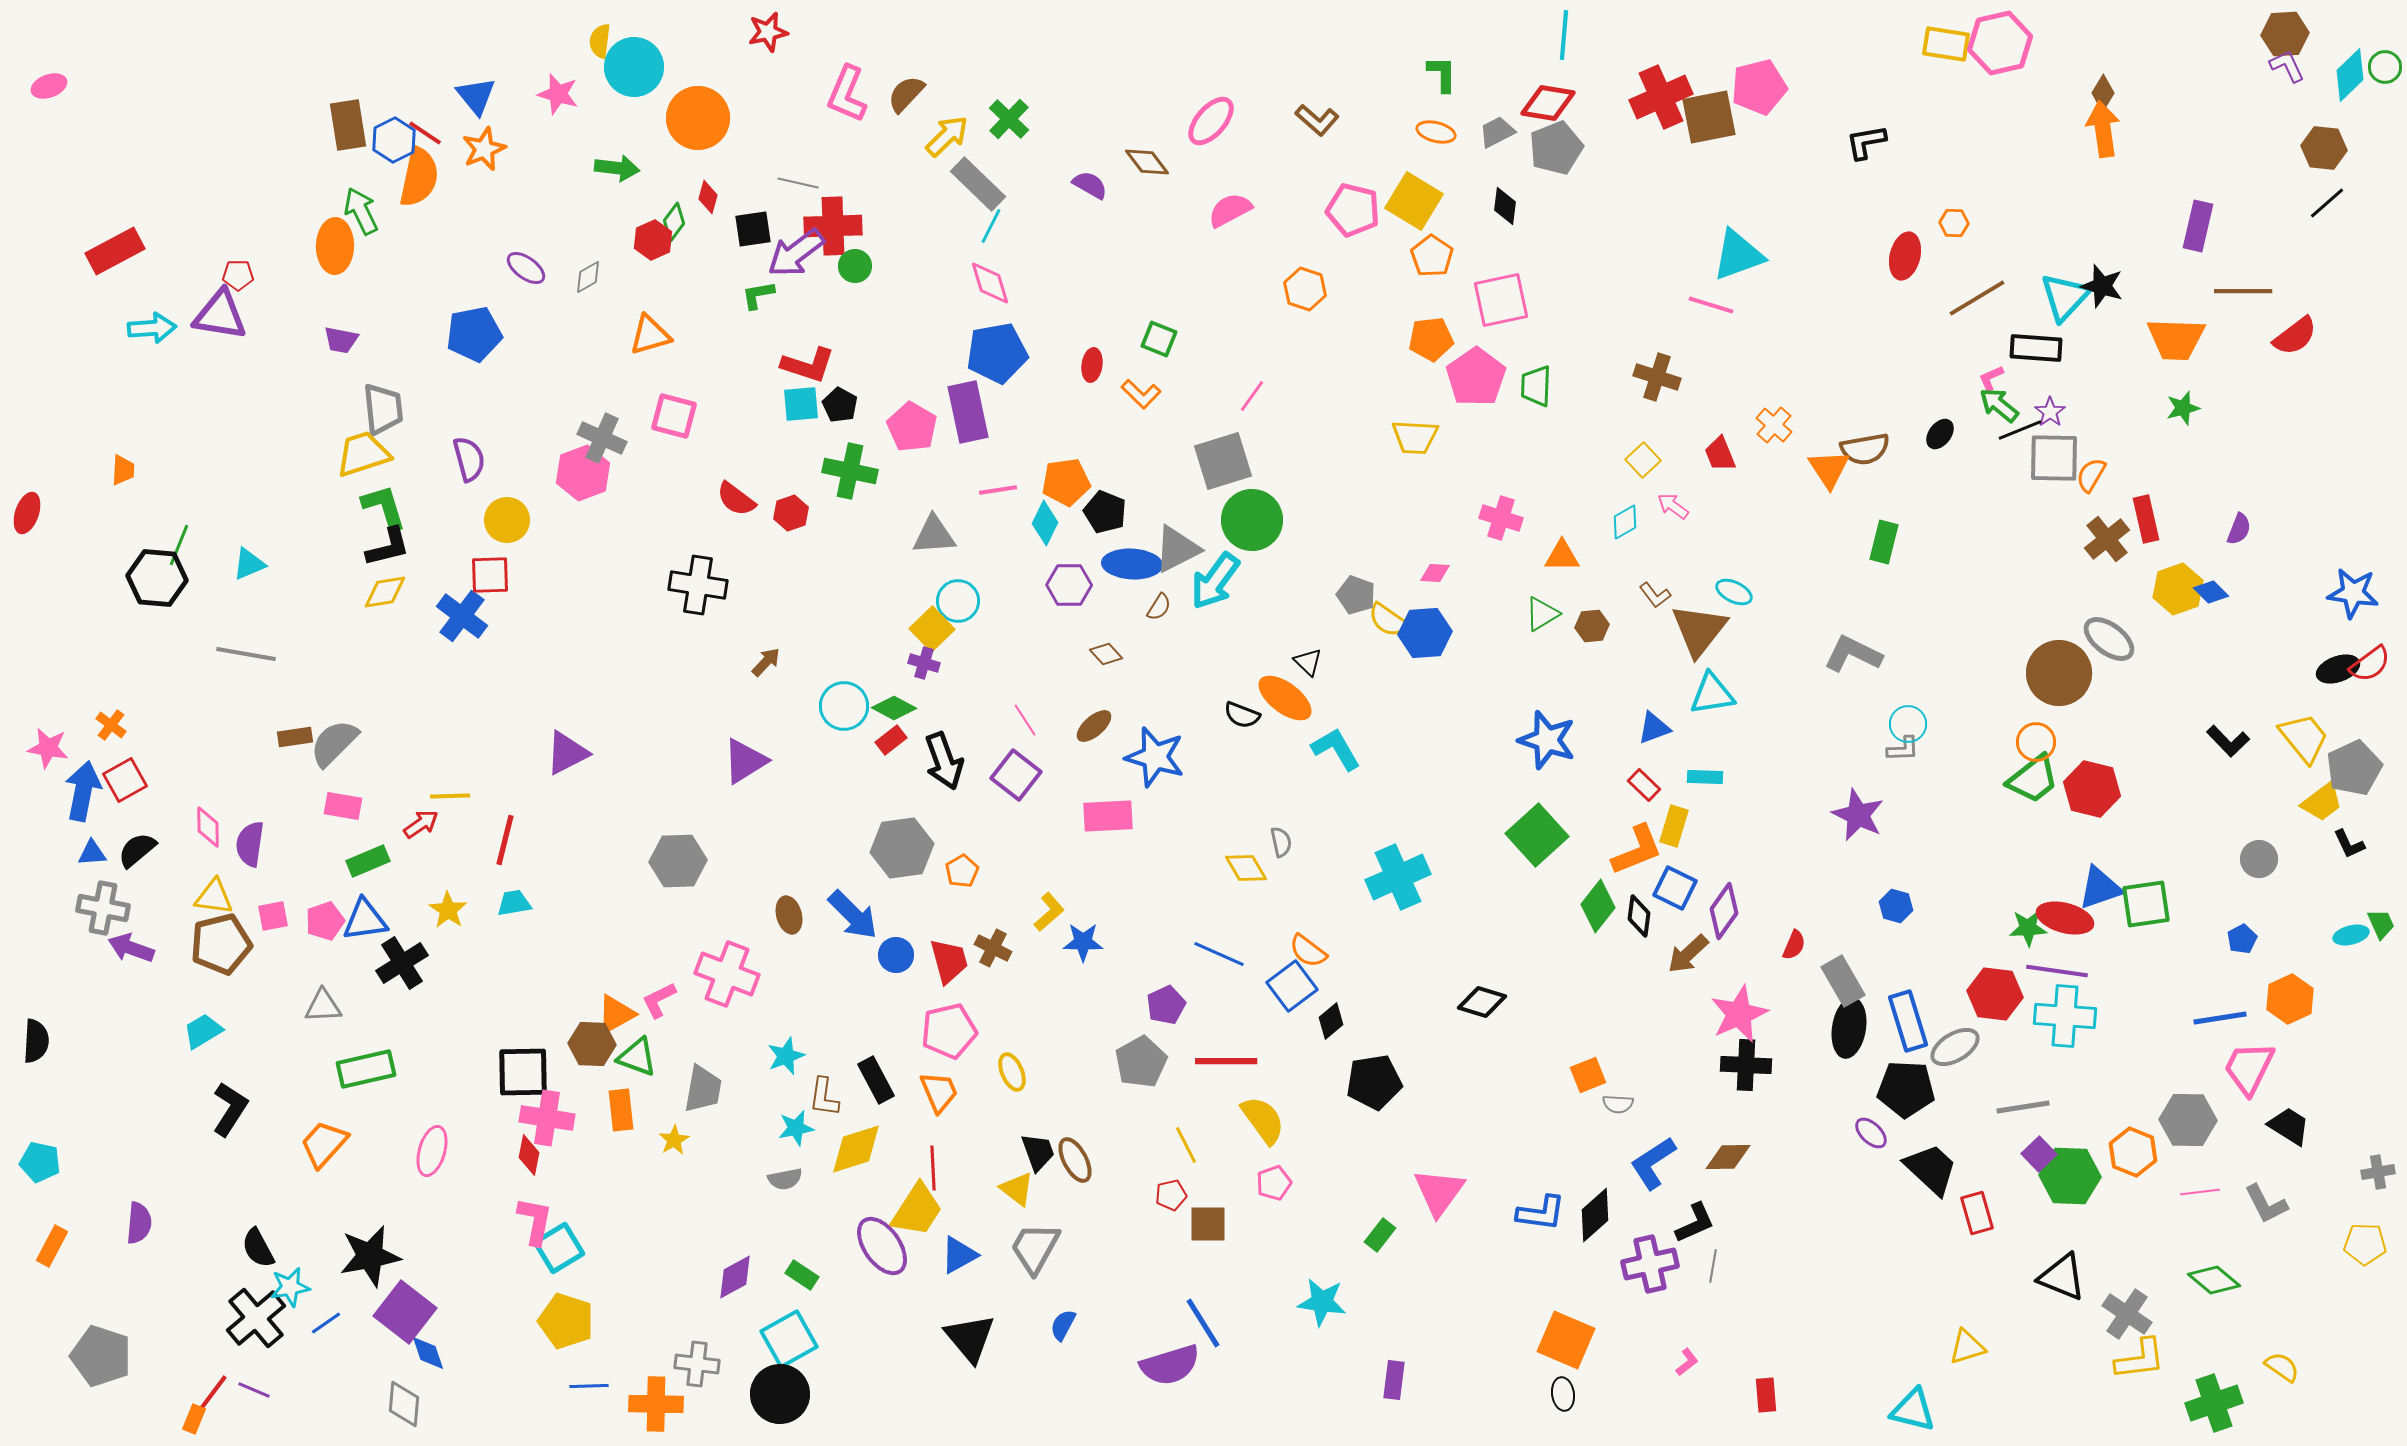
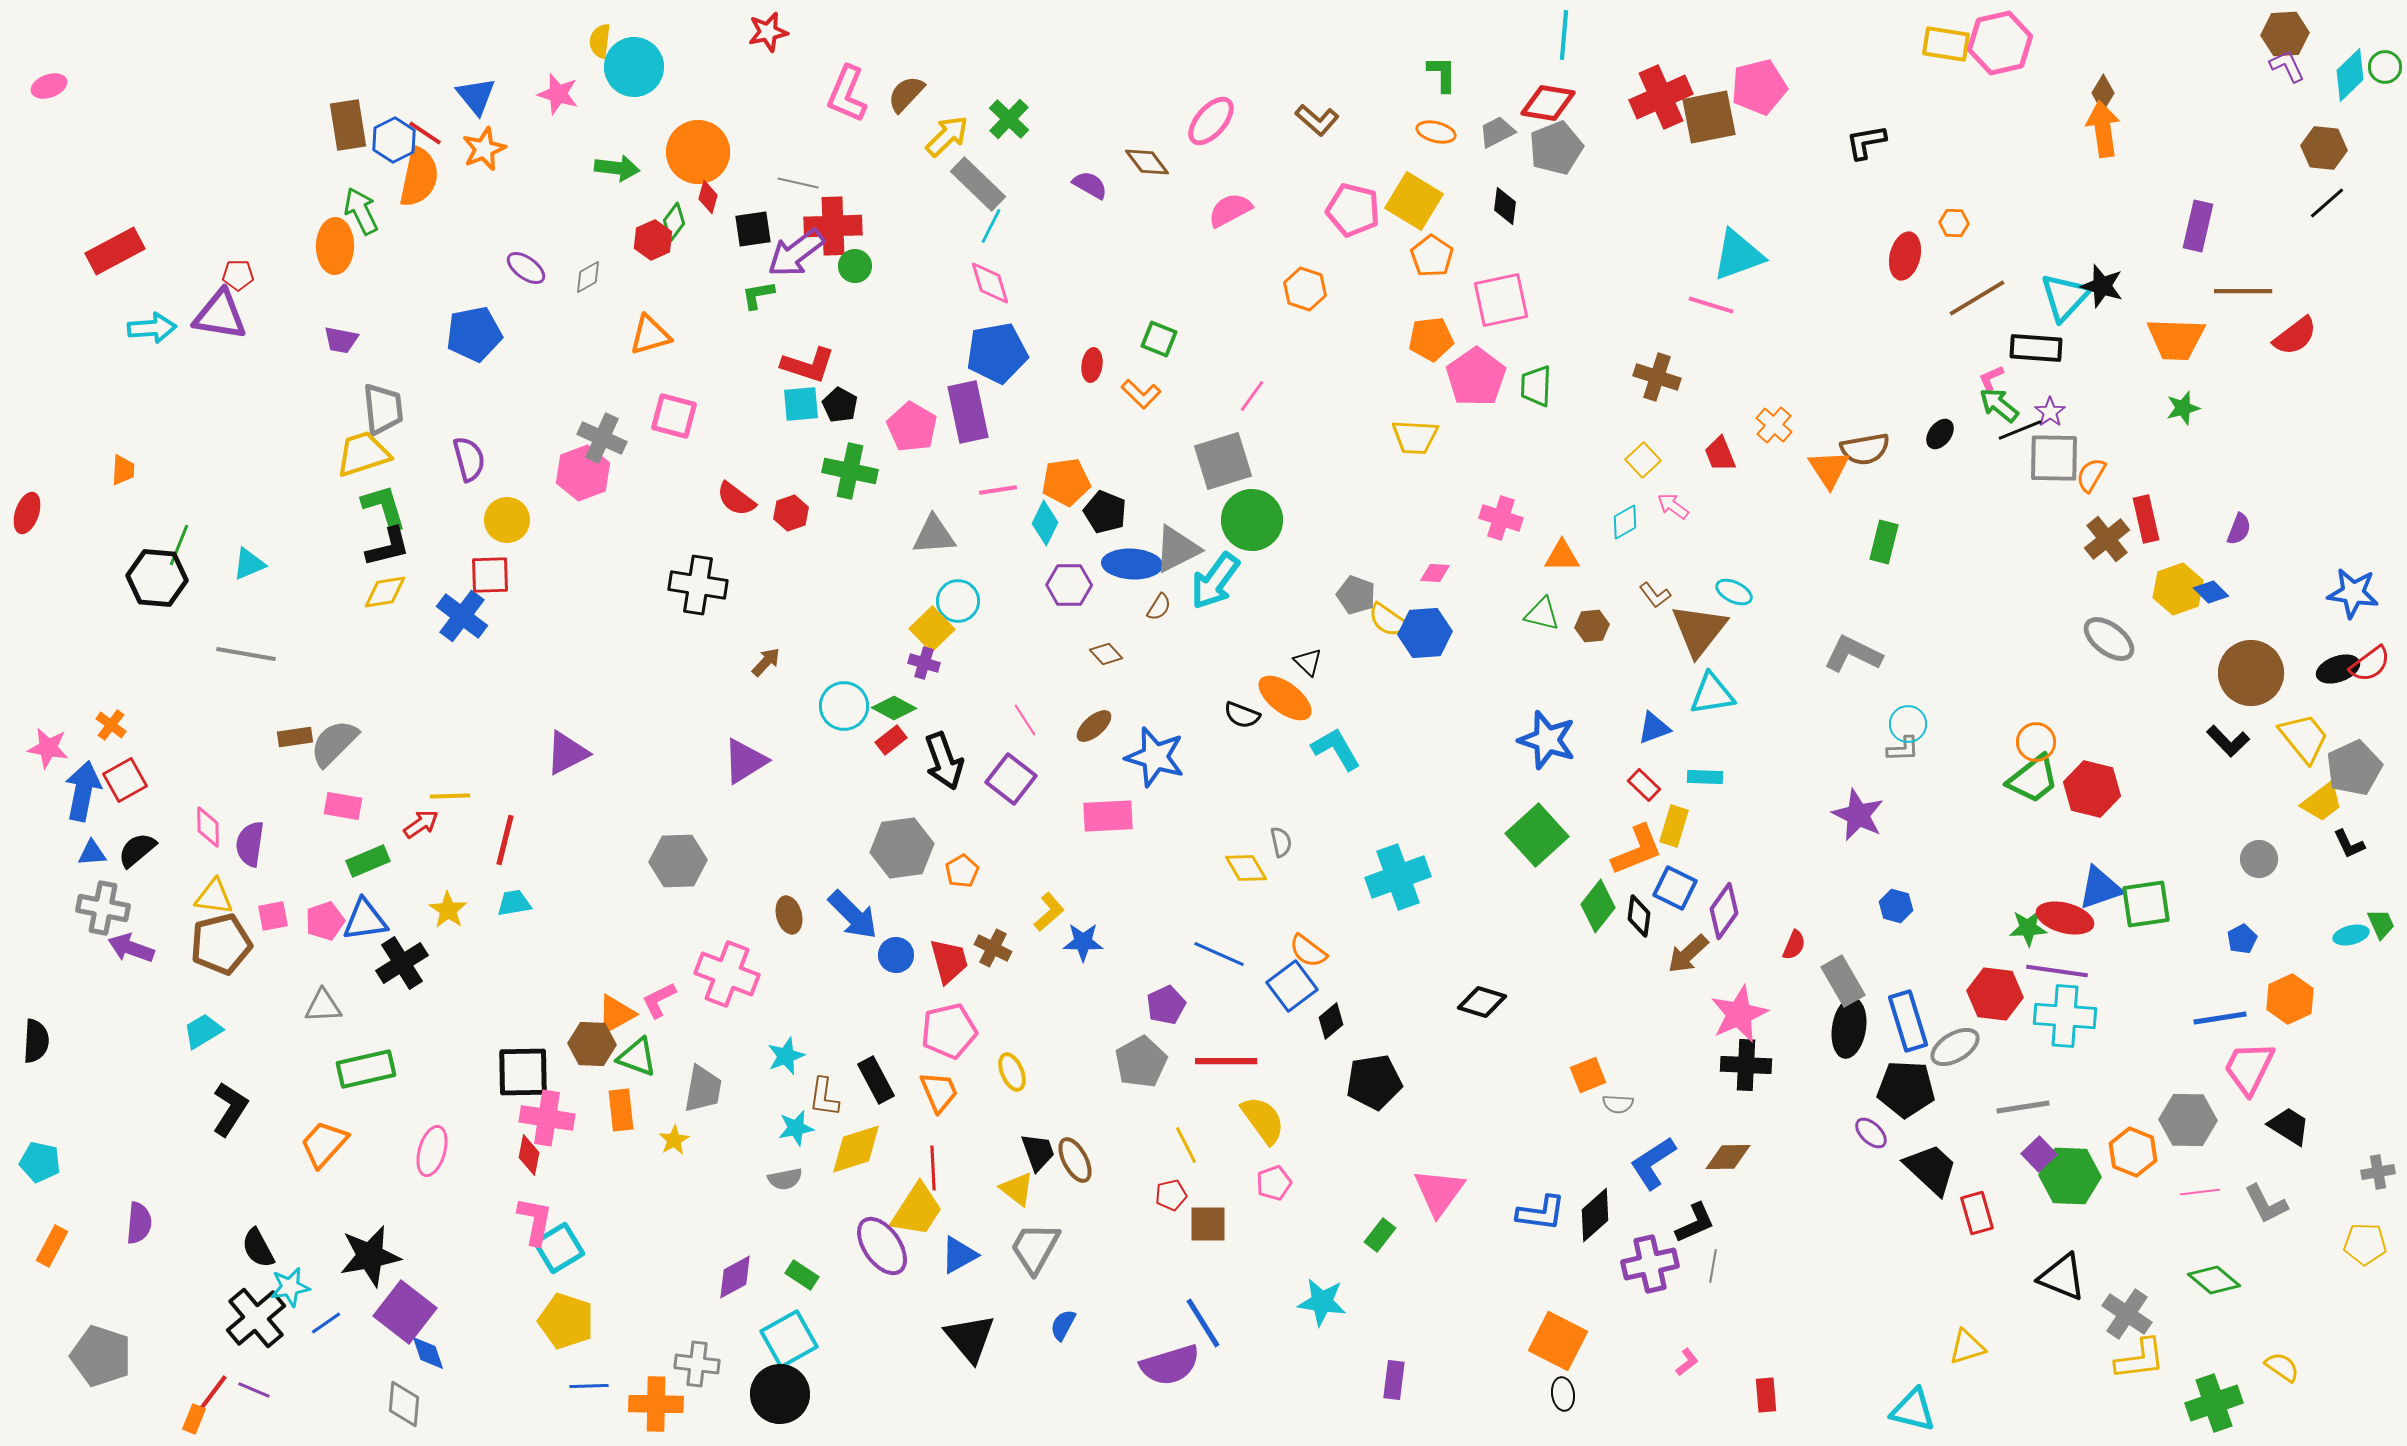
orange circle at (698, 118): moved 34 px down
green triangle at (1542, 614): rotated 45 degrees clockwise
brown circle at (2059, 673): moved 192 px right
purple square at (1016, 775): moved 5 px left, 4 px down
cyan cross at (1398, 877): rotated 4 degrees clockwise
orange square at (1566, 1340): moved 8 px left, 1 px down; rotated 4 degrees clockwise
